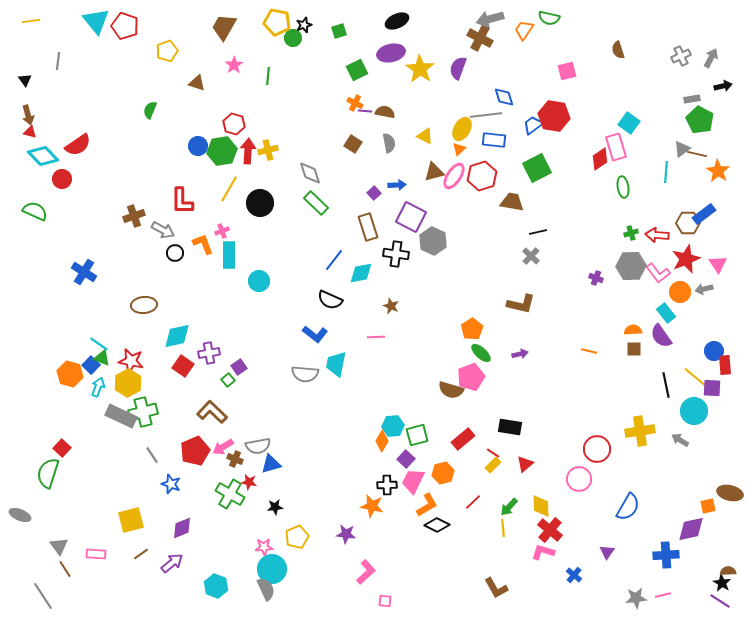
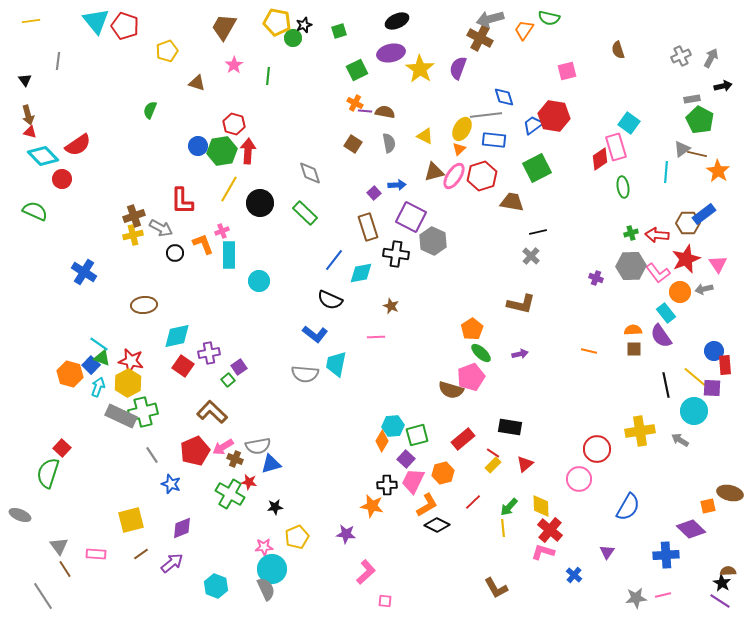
yellow cross at (268, 150): moved 135 px left, 85 px down
green rectangle at (316, 203): moved 11 px left, 10 px down
gray arrow at (163, 230): moved 2 px left, 2 px up
purple diamond at (691, 529): rotated 56 degrees clockwise
